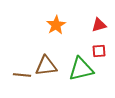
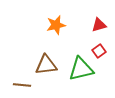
orange star: rotated 18 degrees clockwise
red square: rotated 32 degrees counterclockwise
brown triangle: moved 1 px up
brown line: moved 10 px down
